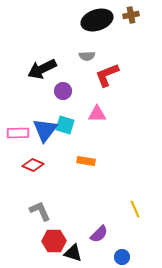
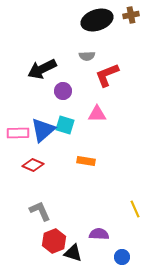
blue triangle: moved 2 px left; rotated 12 degrees clockwise
purple semicircle: rotated 132 degrees counterclockwise
red hexagon: rotated 20 degrees counterclockwise
